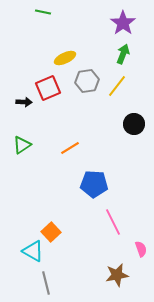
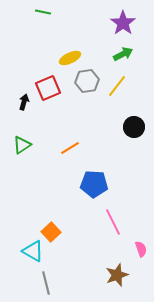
green arrow: rotated 42 degrees clockwise
yellow ellipse: moved 5 px right
black arrow: rotated 77 degrees counterclockwise
black circle: moved 3 px down
brown star: rotated 10 degrees counterclockwise
